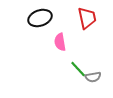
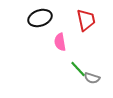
red trapezoid: moved 1 px left, 2 px down
gray semicircle: moved 1 px left, 1 px down; rotated 28 degrees clockwise
